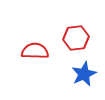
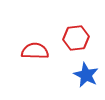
blue star: moved 2 px right, 1 px down; rotated 20 degrees counterclockwise
